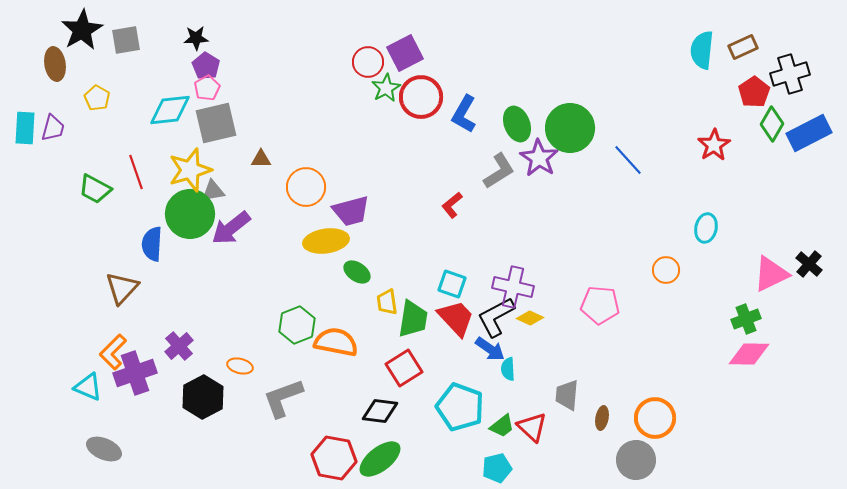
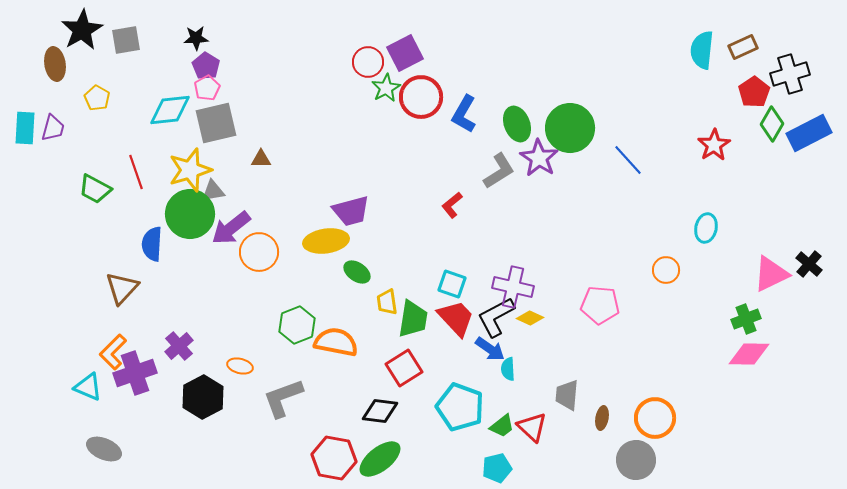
orange circle at (306, 187): moved 47 px left, 65 px down
